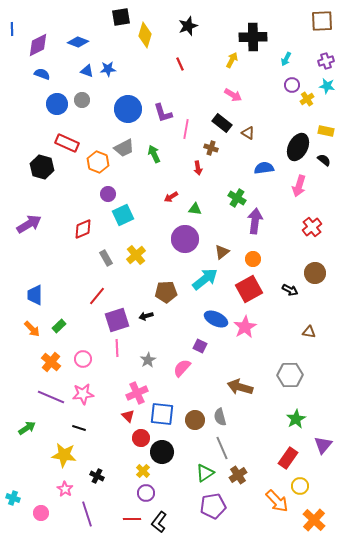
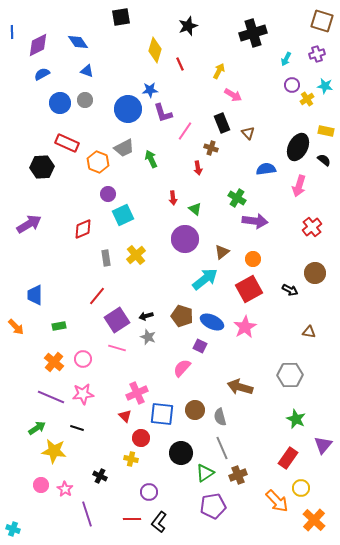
brown square at (322, 21): rotated 20 degrees clockwise
blue line at (12, 29): moved 3 px down
yellow diamond at (145, 35): moved 10 px right, 15 px down
black cross at (253, 37): moved 4 px up; rotated 16 degrees counterclockwise
blue diamond at (78, 42): rotated 35 degrees clockwise
yellow arrow at (232, 60): moved 13 px left, 11 px down
purple cross at (326, 61): moved 9 px left, 7 px up
blue star at (108, 69): moved 42 px right, 21 px down
blue semicircle at (42, 74): rotated 49 degrees counterclockwise
cyan star at (327, 86): moved 2 px left
gray circle at (82, 100): moved 3 px right
blue circle at (57, 104): moved 3 px right, 1 px up
black rectangle at (222, 123): rotated 30 degrees clockwise
pink line at (186, 129): moved 1 px left, 2 px down; rotated 24 degrees clockwise
brown triangle at (248, 133): rotated 16 degrees clockwise
green arrow at (154, 154): moved 3 px left, 5 px down
black hexagon at (42, 167): rotated 20 degrees counterclockwise
blue semicircle at (264, 168): moved 2 px right, 1 px down
red arrow at (171, 197): moved 2 px right, 1 px down; rotated 64 degrees counterclockwise
green triangle at (195, 209): rotated 32 degrees clockwise
purple arrow at (255, 221): rotated 90 degrees clockwise
gray rectangle at (106, 258): rotated 21 degrees clockwise
brown pentagon at (166, 292): moved 16 px right, 24 px down; rotated 20 degrees clockwise
blue ellipse at (216, 319): moved 4 px left, 3 px down
purple square at (117, 320): rotated 15 degrees counterclockwise
green rectangle at (59, 326): rotated 32 degrees clockwise
orange arrow at (32, 329): moved 16 px left, 2 px up
pink line at (117, 348): rotated 72 degrees counterclockwise
gray star at (148, 360): moved 23 px up; rotated 21 degrees counterclockwise
orange cross at (51, 362): moved 3 px right
red triangle at (128, 416): moved 3 px left
green star at (296, 419): rotated 18 degrees counterclockwise
brown circle at (195, 420): moved 10 px up
green arrow at (27, 428): moved 10 px right
black line at (79, 428): moved 2 px left
black circle at (162, 452): moved 19 px right, 1 px down
yellow star at (64, 455): moved 10 px left, 4 px up
yellow cross at (143, 471): moved 12 px left, 12 px up; rotated 32 degrees counterclockwise
brown cross at (238, 475): rotated 12 degrees clockwise
black cross at (97, 476): moved 3 px right
yellow circle at (300, 486): moved 1 px right, 2 px down
purple circle at (146, 493): moved 3 px right, 1 px up
cyan cross at (13, 498): moved 31 px down
pink circle at (41, 513): moved 28 px up
